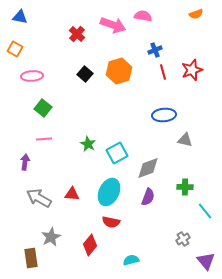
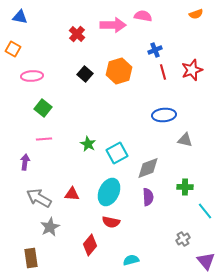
pink arrow: rotated 20 degrees counterclockwise
orange square: moved 2 px left
purple semicircle: rotated 24 degrees counterclockwise
gray star: moved 1 px left, 10 px up
